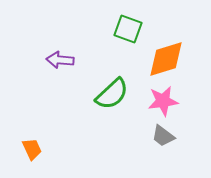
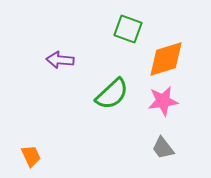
gray trapezoid: moved 12 px down; rotated 15 degrees clockwise
orange trapezoid: moved 1 px left, 7 px down
